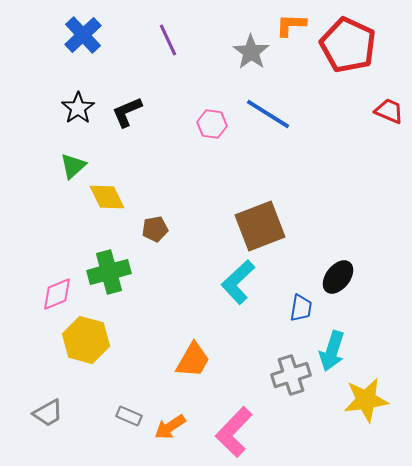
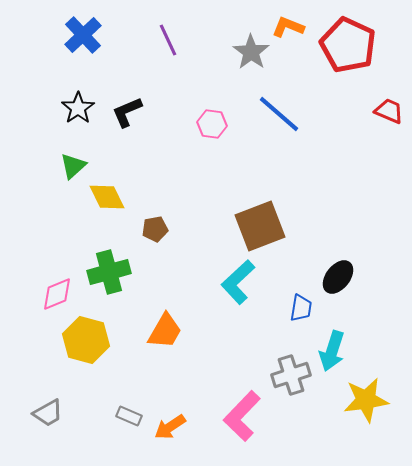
orange L-shape: moved 3 px left, 2 px down; rotated 20 degrees clockwise
blue line: moved 11 px right; rotated 9 degrees clockwise
orange trapezoid: moved 28 px left, 29 px up
pink L-shape: moved 8 px right, 16 px up
